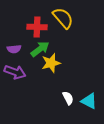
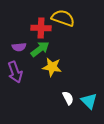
yellow semicircle: rotated 30 degrees counterclockwise
red cross: moved 4 px right, 1 px down
purple semicircle: moved 5 px right, 2 px up
yellow star: moved 1 px right, 4 px down; rotated 24 degrees clockwise
purple arrow: rotated 50 degrees clockwise
cyan triangle: rotated 18 degrees clockwise
